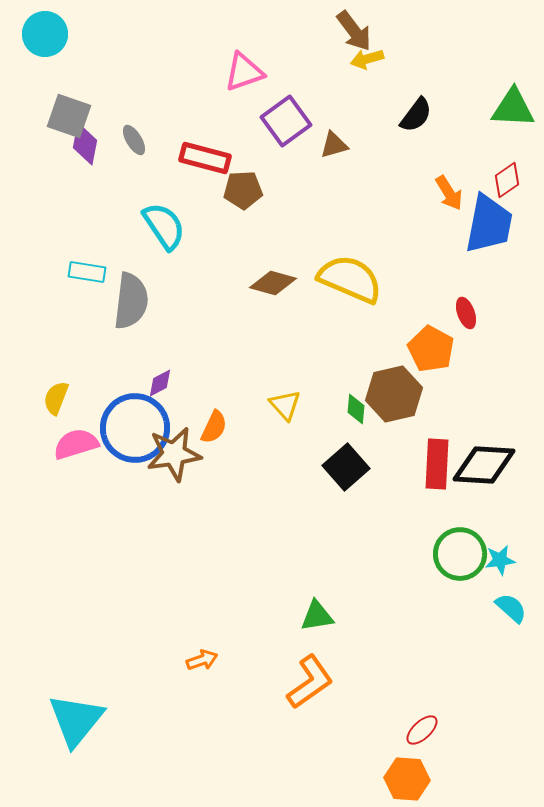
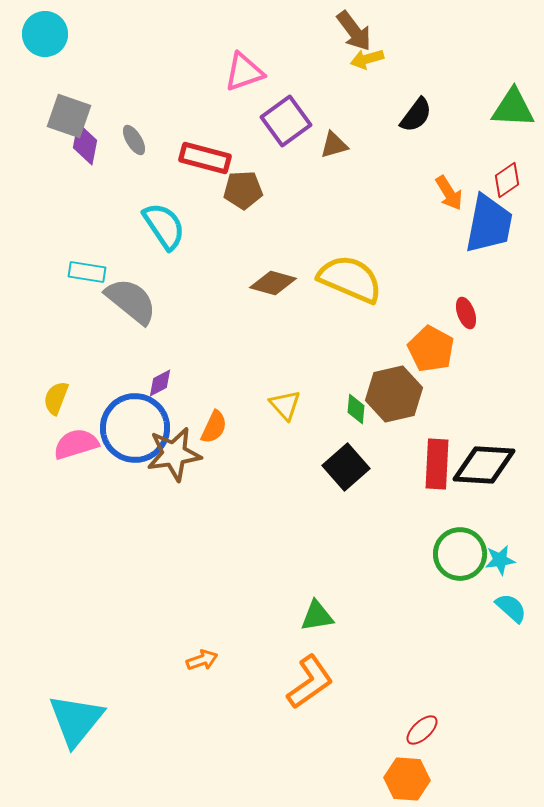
gray semicircle at (131, 301): rotated 58 degrees counterclockwise
